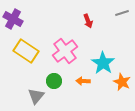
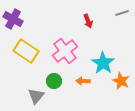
orange star: moved 1 px left, 1 px up
